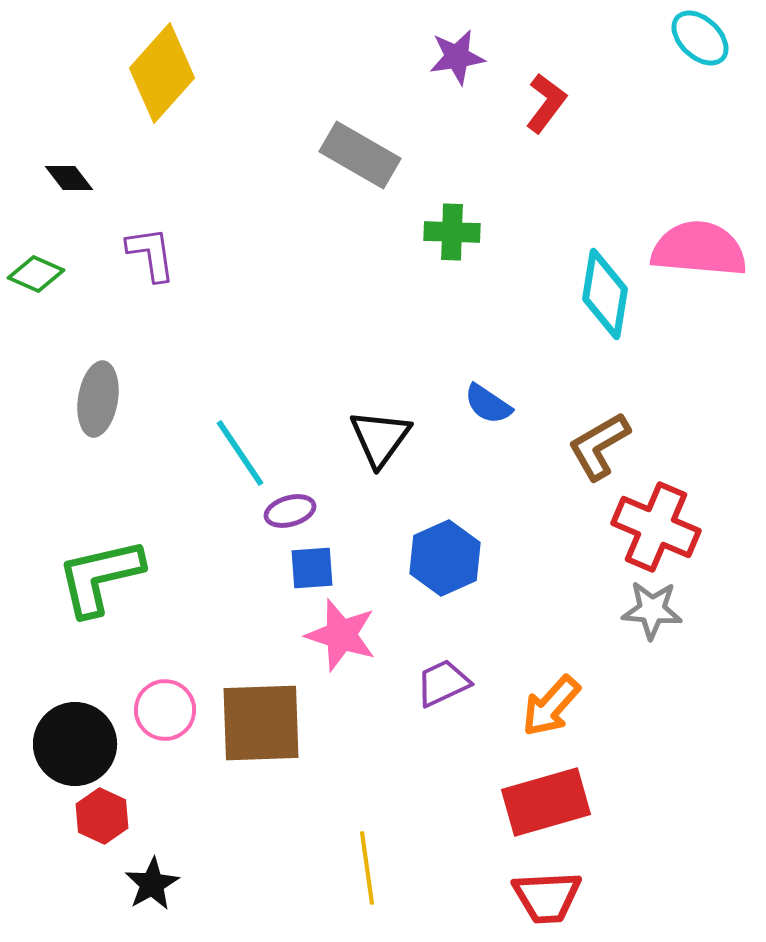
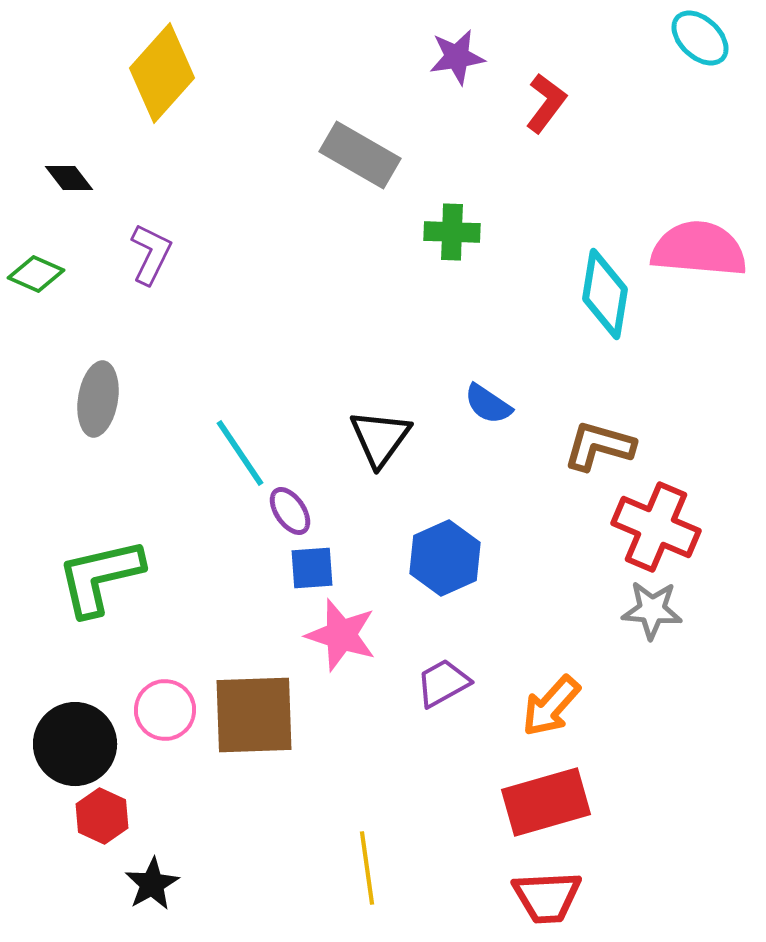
purple L-shape: rotated 34 degrees clockwise
brown L-shape: rotated 46 degrees clockwise
purple ellipse: rotated 72 degrees clockwise
purple trapezoid: rotated 4 degrees counterclockwise
brown square: moved 7 px left, 8 px up
